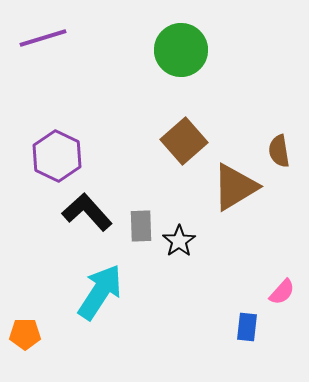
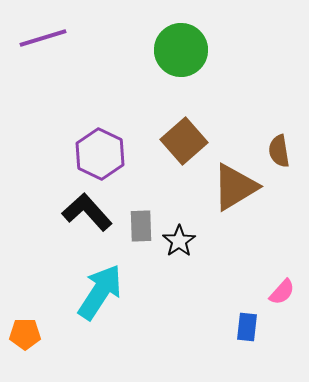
purple hexagon: moved 43 px right, 2 px up
